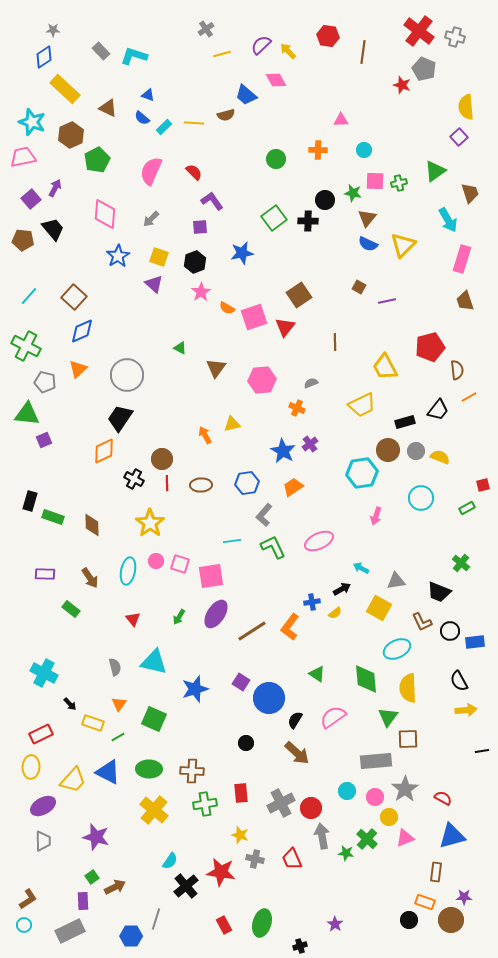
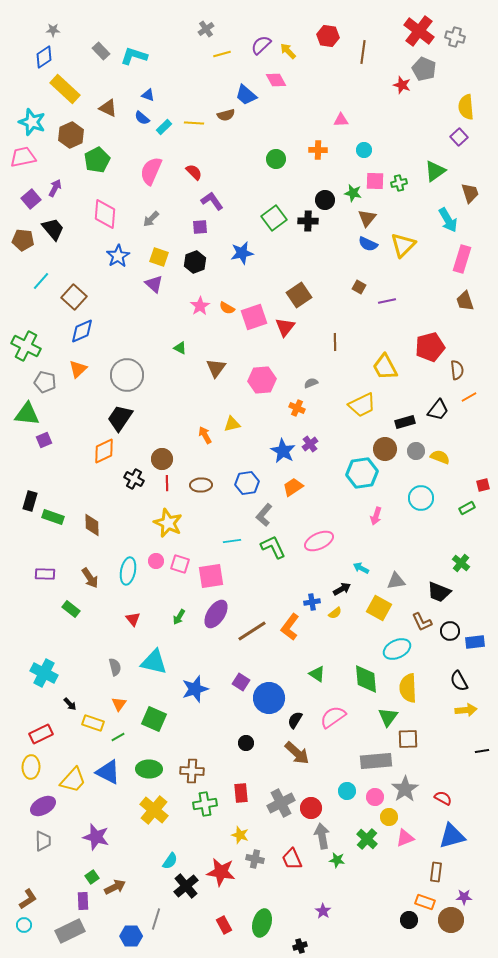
pink star at (201, 292): moved 1 px left, 14 px down
cyan line at (29, 296): moved 12 px right, 15 px up
brown circle at (388, 450): moved 3 px left, 1 px up
yellow star at (150, 523): moved 18 px right; rotated 12 degrees counterclockwise
green star at (346, 853): moved 9 px left, 7 px down
purple star at (335, 924): moved 12 px left, 13 px up
